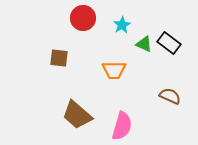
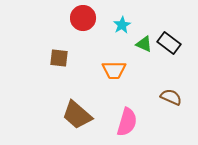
brown semicircle: moved 1 px right, 1 px down
pink semicircle: moved 5 px right, 4 px up
